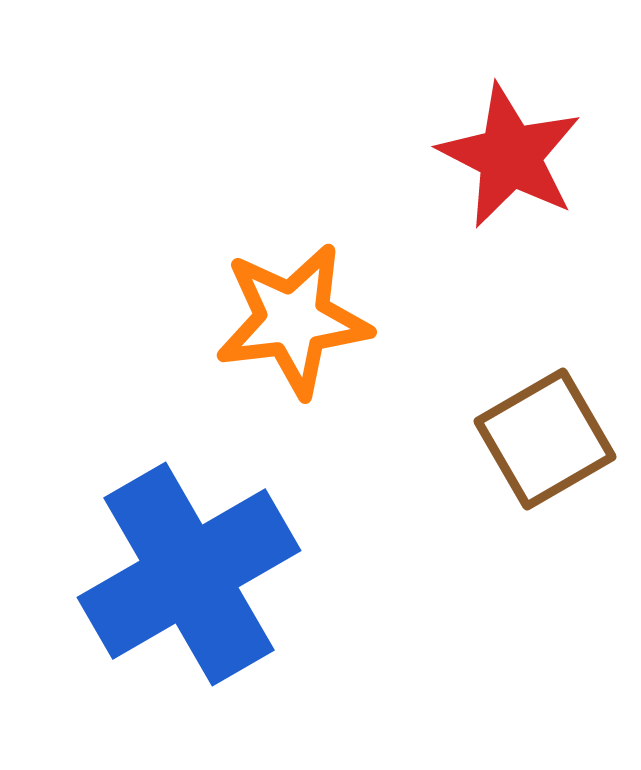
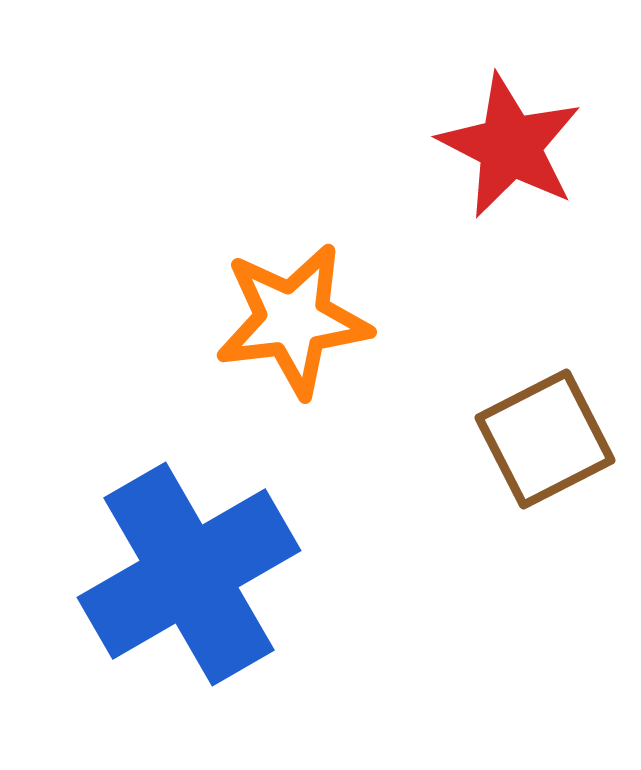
red star: moved 10 px up
brown square: rotated 3 degrees clockwise
